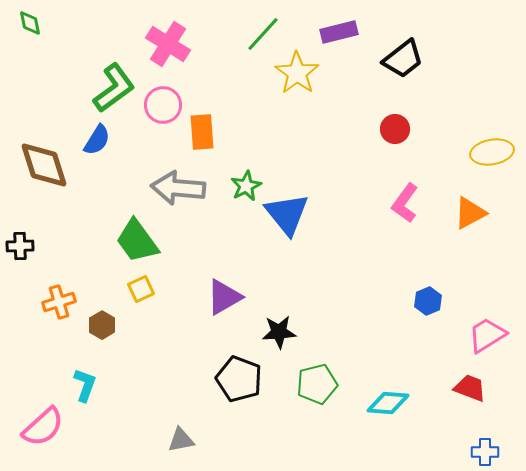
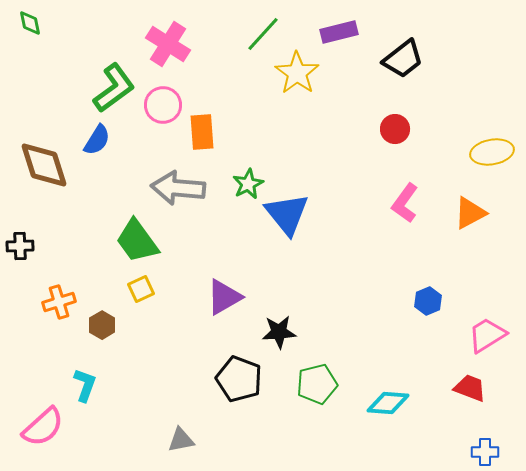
green star: moved 2 px right, 2 px up
